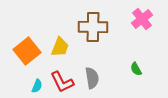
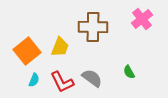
green semicircle: moved 7 px left, 3 px down
gray semicircle: rotated 45 degrees counterclockwise
cyan semicircle: moved 3 px left, 6 px up
